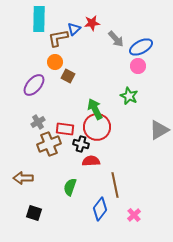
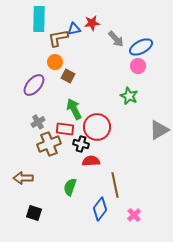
blue triangle: rotated 32 degrees clockwise
green arrow: moved 21 px left
